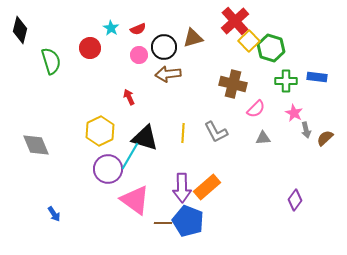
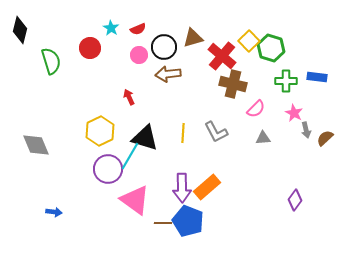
red cross: moved 13 px left, 35 px down; rotated 8 degrees counterclockwise
blue arrow: moved 2 px up; rotated 49 degrees counterclockwise
